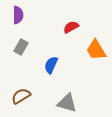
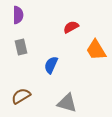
gray rectangle: rotated 42 degrees counterclockwise
